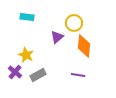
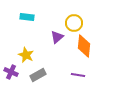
purple cross: moved 4 px left; rotated 16 degrees counterclockwise
